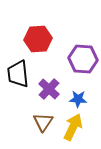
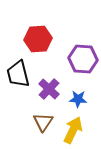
black trapezoid: rotated 8 degrees counterclockwise
yellow arrow: moved 3 px down
